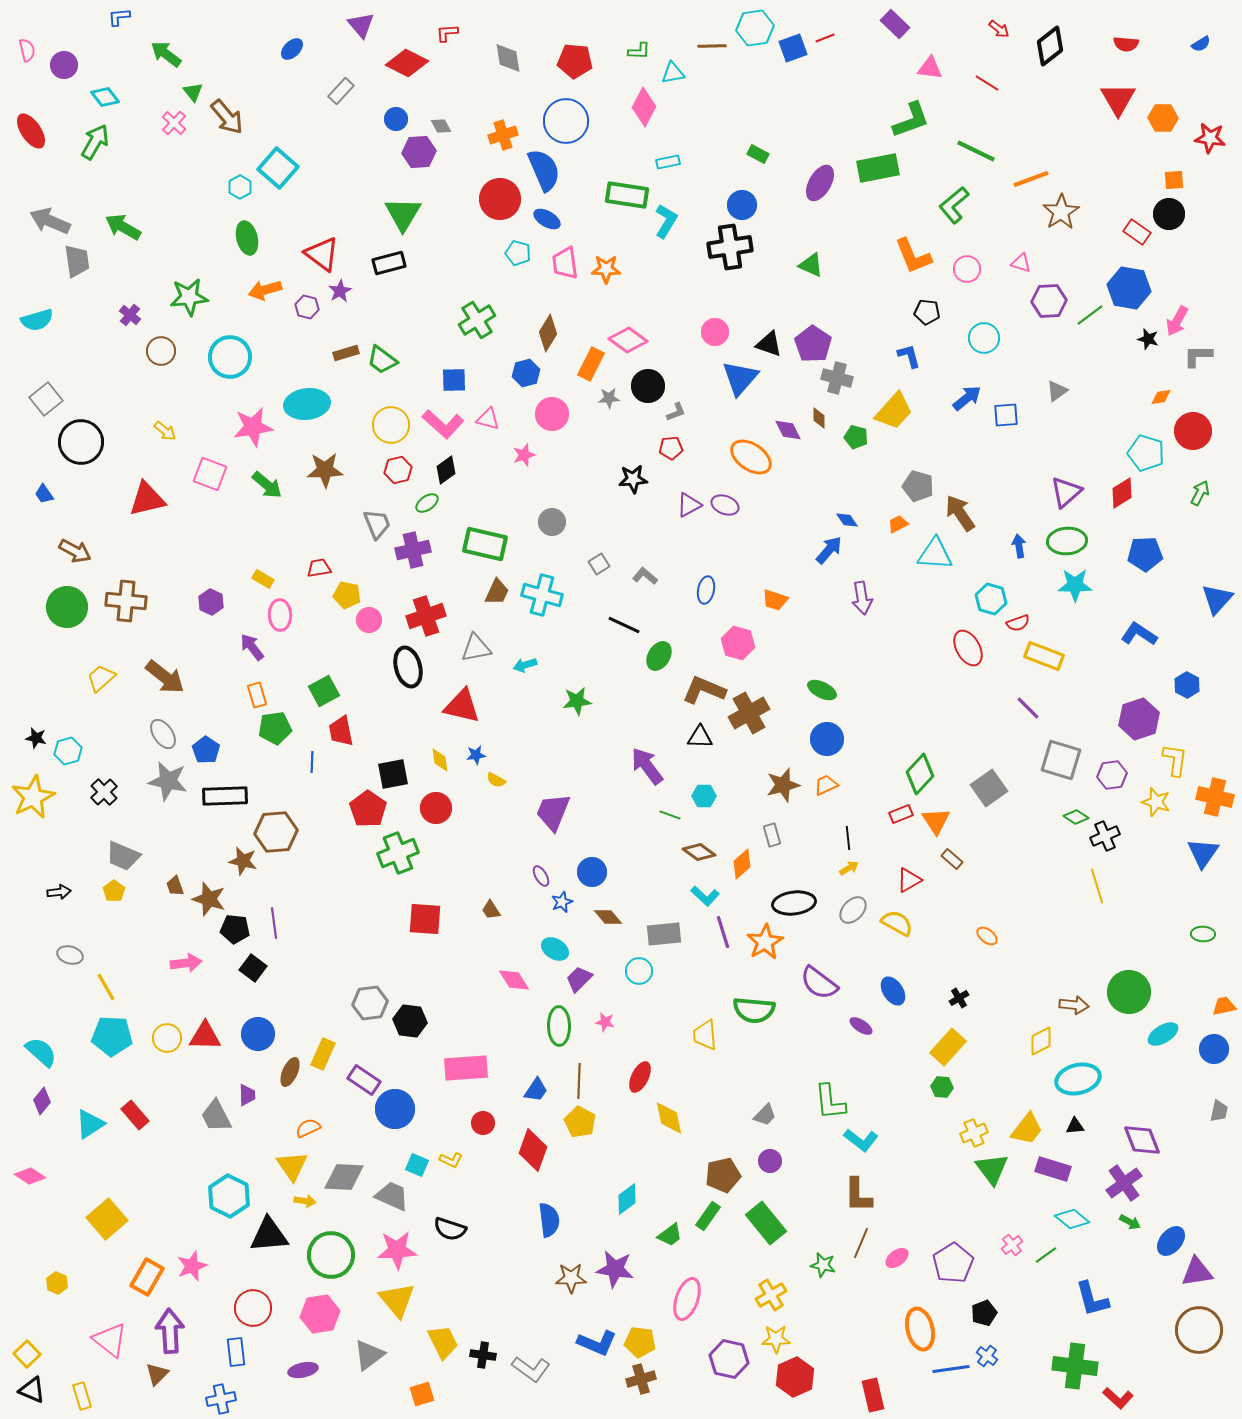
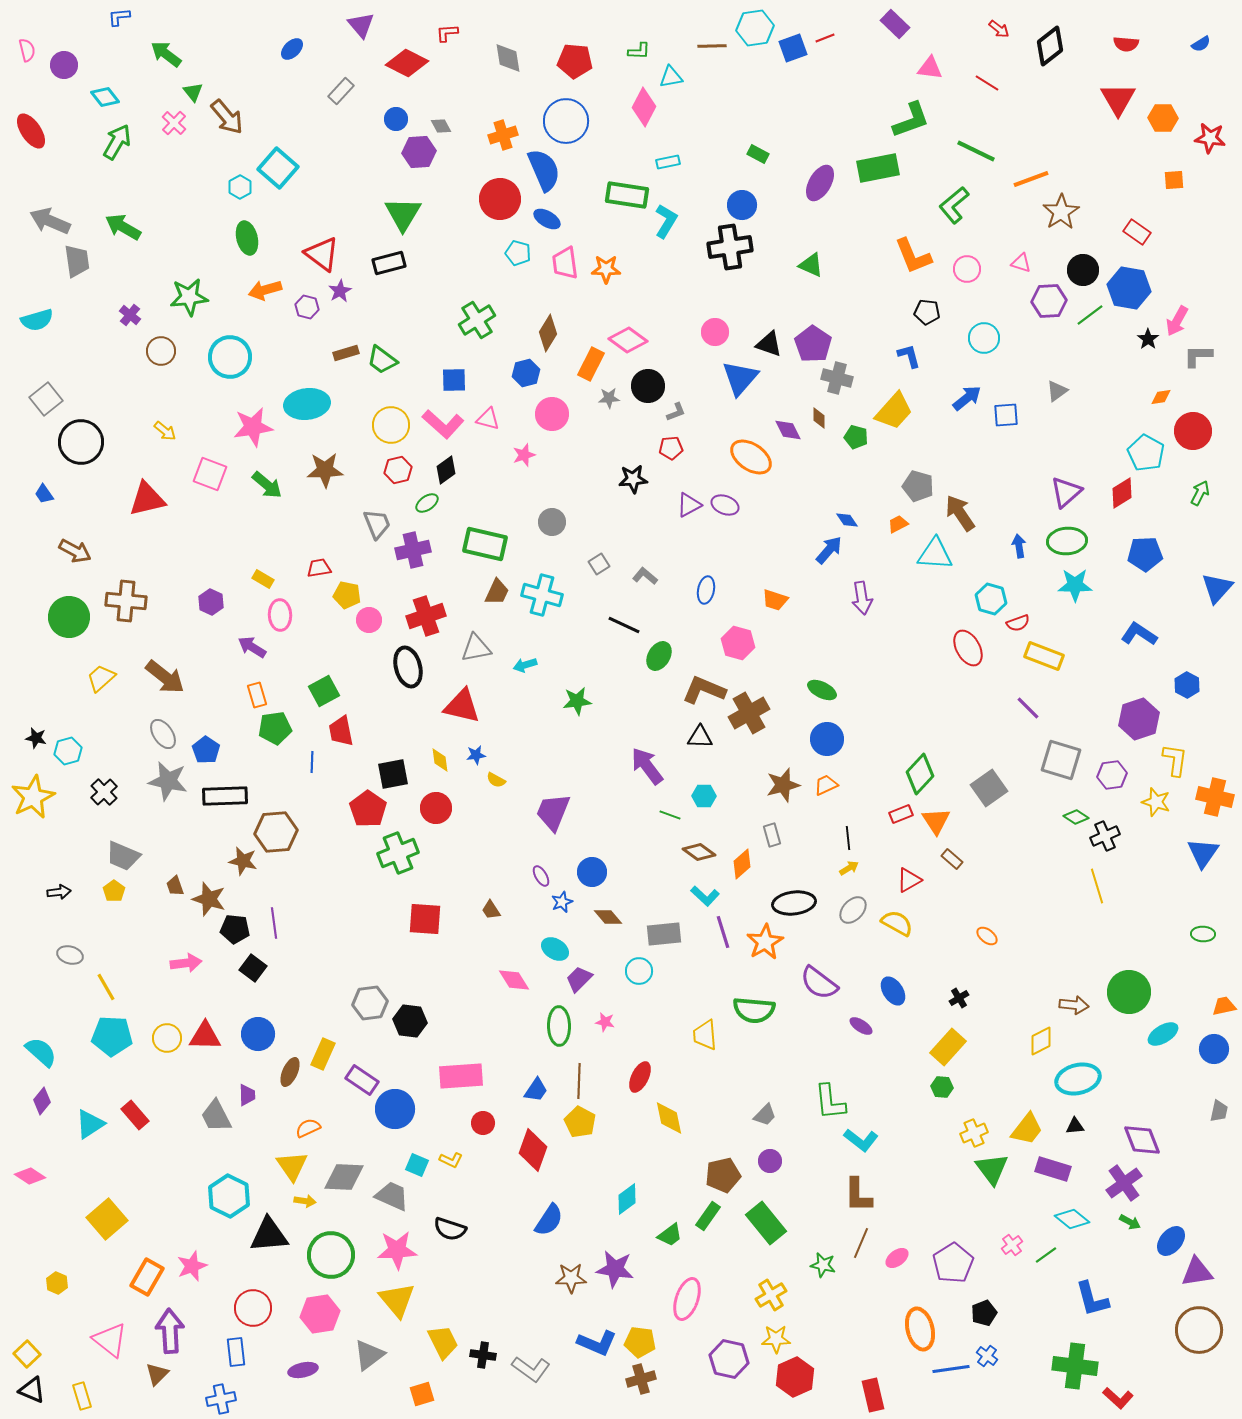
cyan triangle at (673, 73): moved 2 px left, 4 px down
green arrow at (95, 142): moved 22 px right
black circle at (1169, 214): moved 86 px left, 56 px down
black star at (1148, 339): rotated 20 degrees clockwise
cyan pentagon at (1146, 453): rotated 12 degrees clockwise
blue triangle at (1217, 599): moved 11 px up
green circle at (67, 607): moved 2 px right, 10 px down
purple arrow at (252, 647): rotated 20 degrees counterclockwise
pink rectangle at (466, 1068): moved 5 px left, 8 px down
purple rectangle at (364, 1080): moved 2 px left
blue semicircle at (549, 1220): rotated 40 degrees clockwise
